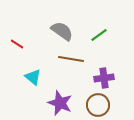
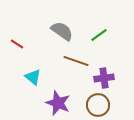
brown line: moved 5 px right, 2 px down; rotated 10 degrees clockwise
purple star: moved 2 px left
